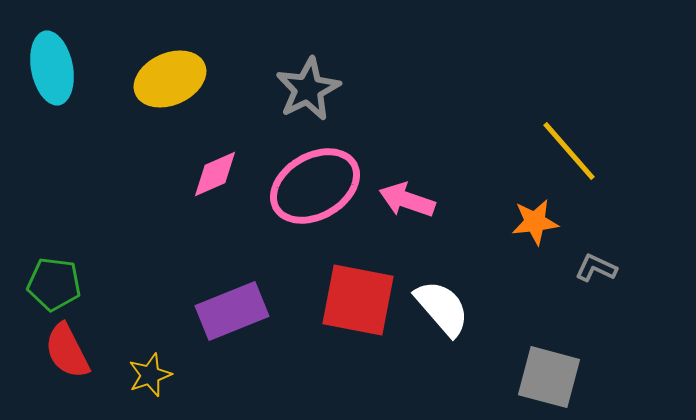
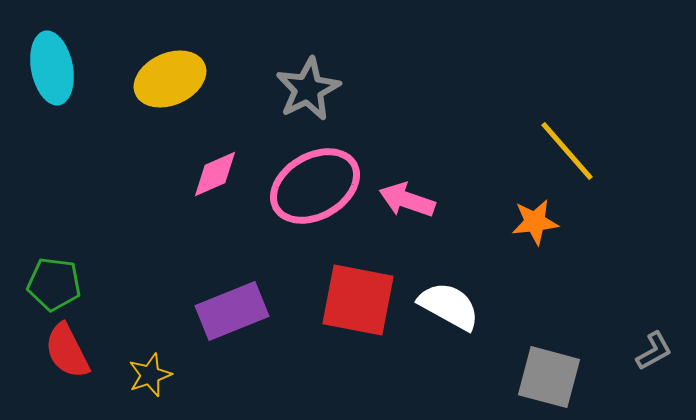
yellow line: moved 2 px left
gray L-shape: moved 58 px right, 83 px down; rotated 126 degrees clockwise
white semicircle: moved 7 px right, 2 px up; rotated 20 degrees counterclockwise
